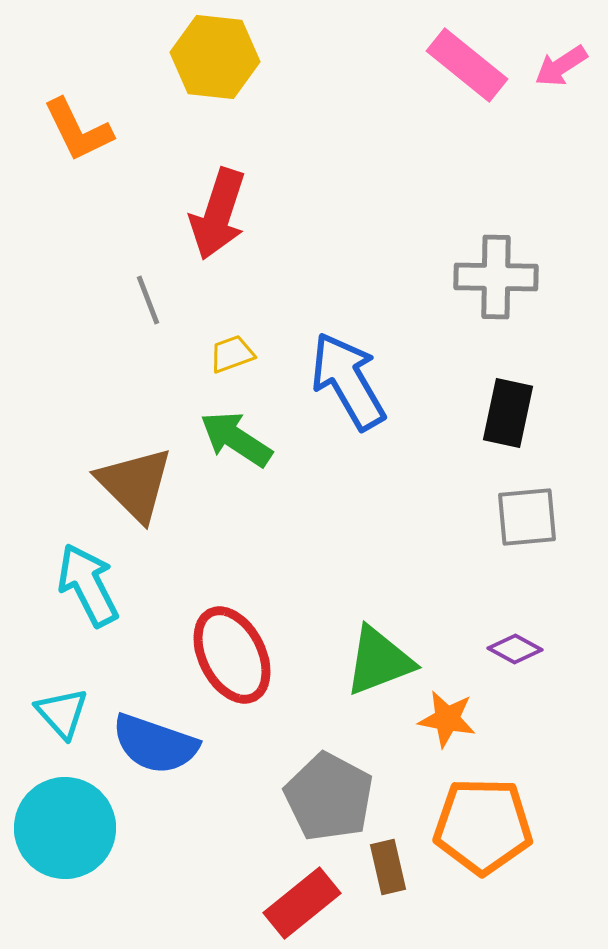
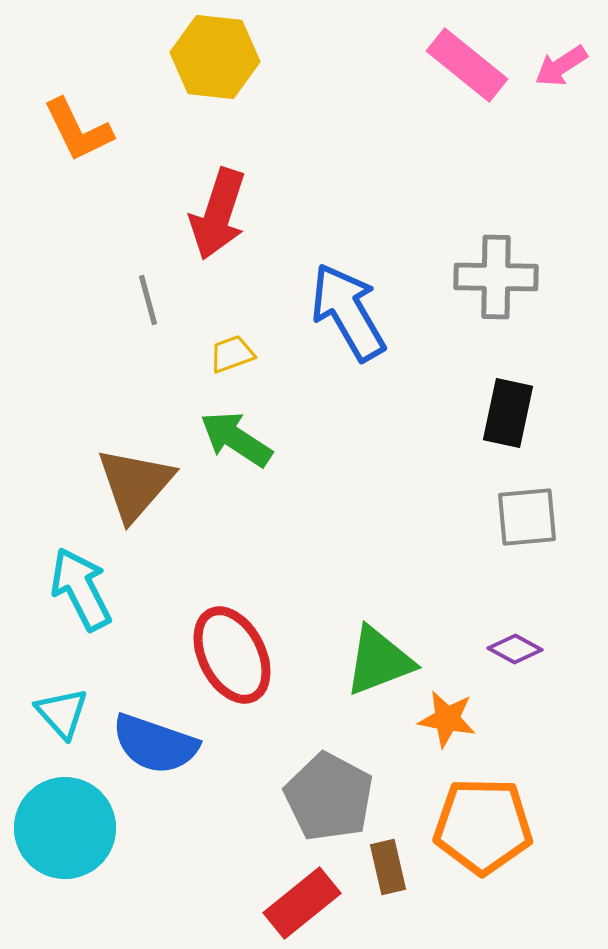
gray line: rotated 6 degrees clockwise
blue arrow: moved 69 px up
brown triangle: rotated 26 degrees clockwise
cyan arrow: moved 7 px left, 4 px down
